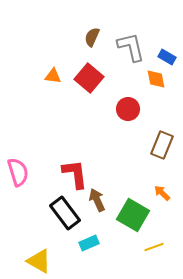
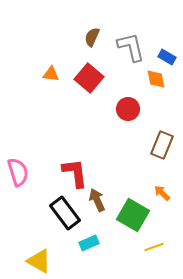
orange triangle: moved 2 px left, 2 px up
red L-shape: moved 1 px up
